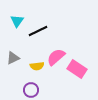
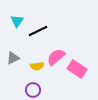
purple circle: moved 2 px right
